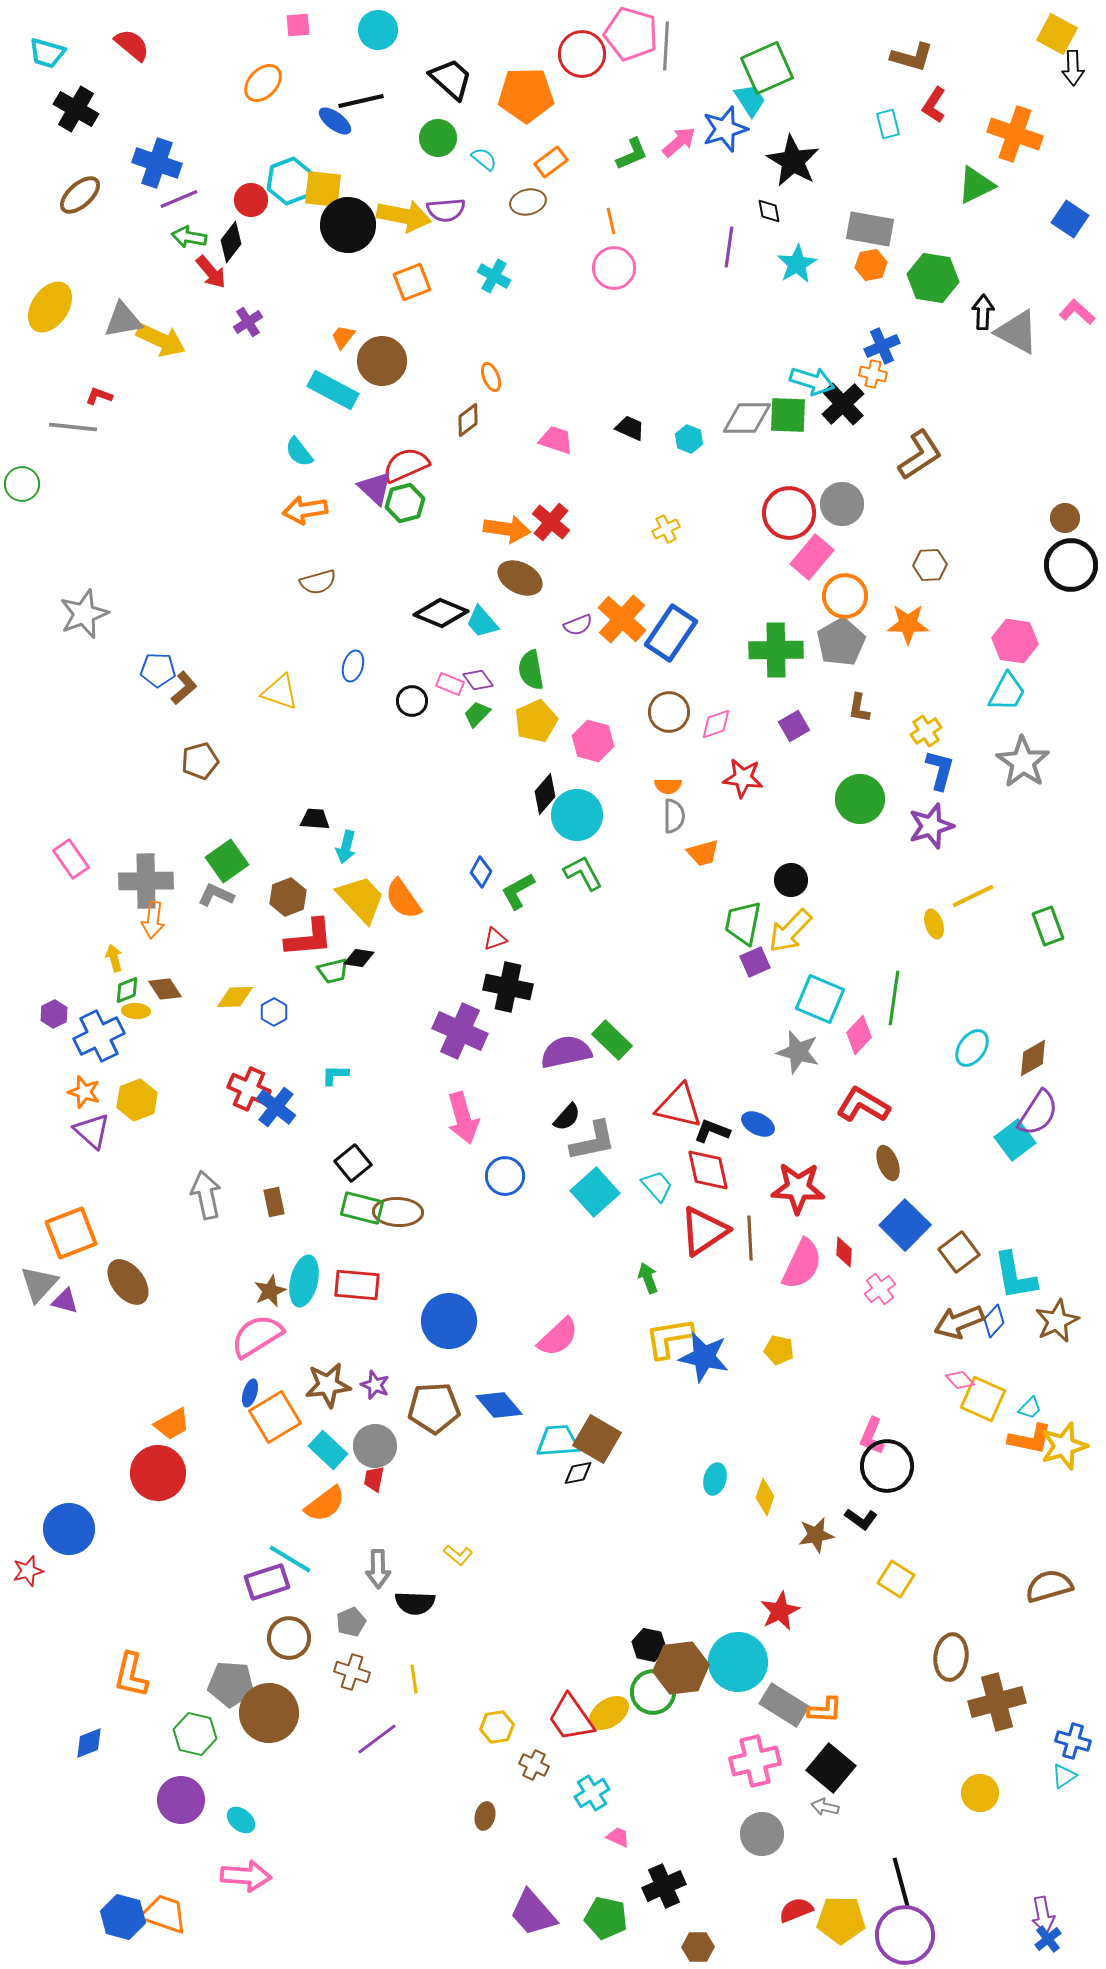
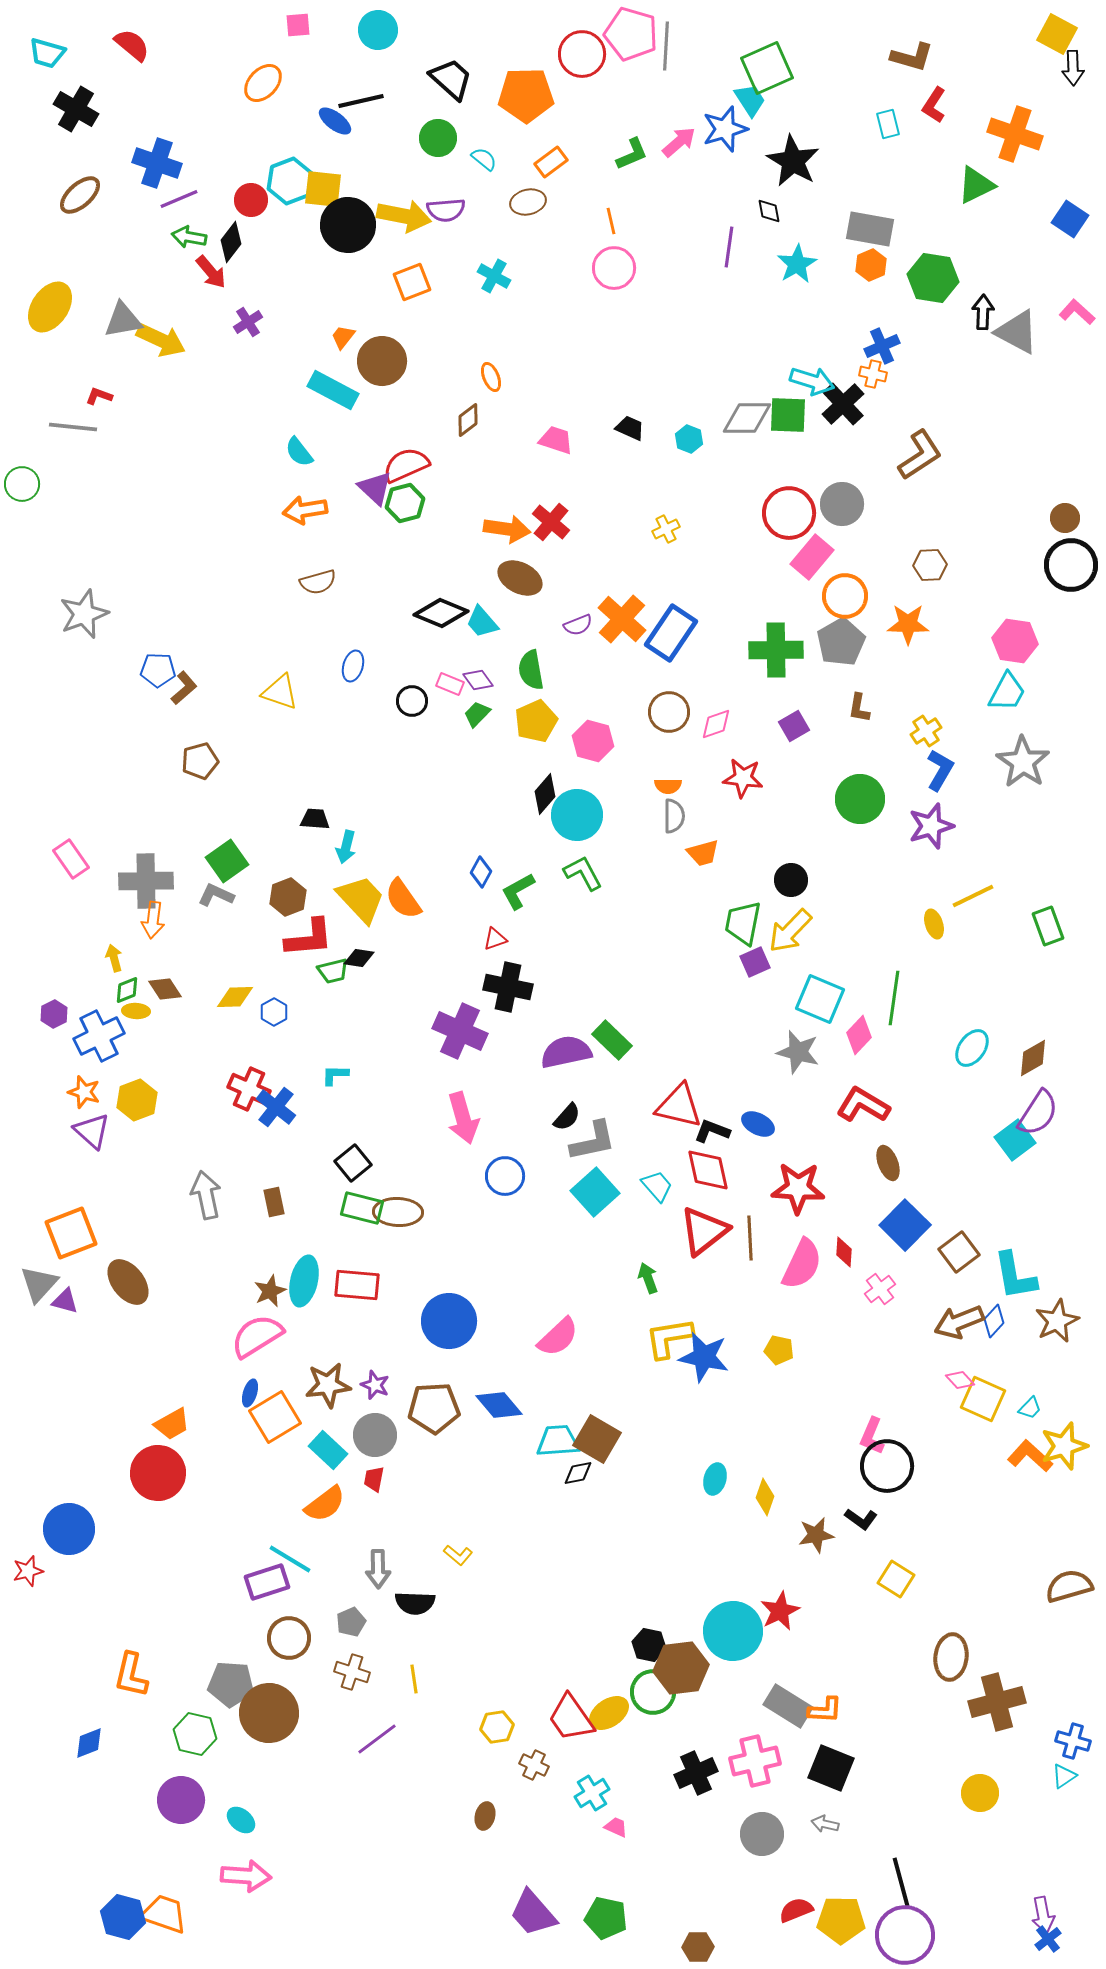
orange hexagon at (871, 265): rotated 12 degrees counterclockwise
blue L-shape at (940, 770): rotated 15 degrees clockwise
red triangle at (704, 1231): rotated 4 degrees counterclockwise
orange L-shape at (1030, 1439): moved 17 px down; rotated 150 degrees counterclockwise
gray circle at (375, 1446): moved 11 px up
brown semicircle at (1049, 1586): moved 20 px right
cyan circle at (738, 1662): moved 5 px left, 31 px up
gray rectangle at (784, 1705): moved 4 px right, 1 px down
black square at (831, 1768): rotated 18 degrees counterclockwise
gray arrow at (825, 1807): moved 17 px down
pink trapezoid at (618, 1837): moved 2 px left, 10 px up
black cross at (664, 1886): moved 32 px right, 113 px up
